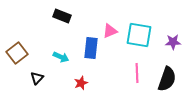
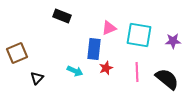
pink triangle: moved 1 px left, 3 px up
purple star: moved 1 px up
blue rectangle: moved 3 px right, 1 px down
brown square: rotated 15 degrees clockwise
cyan arrow: moved 14 px right, 14 px down
pink line: moved 1 px up
black semicircle: rotated 70 degrees counterclockwise
red star: moved 25 px right, 15 px up
